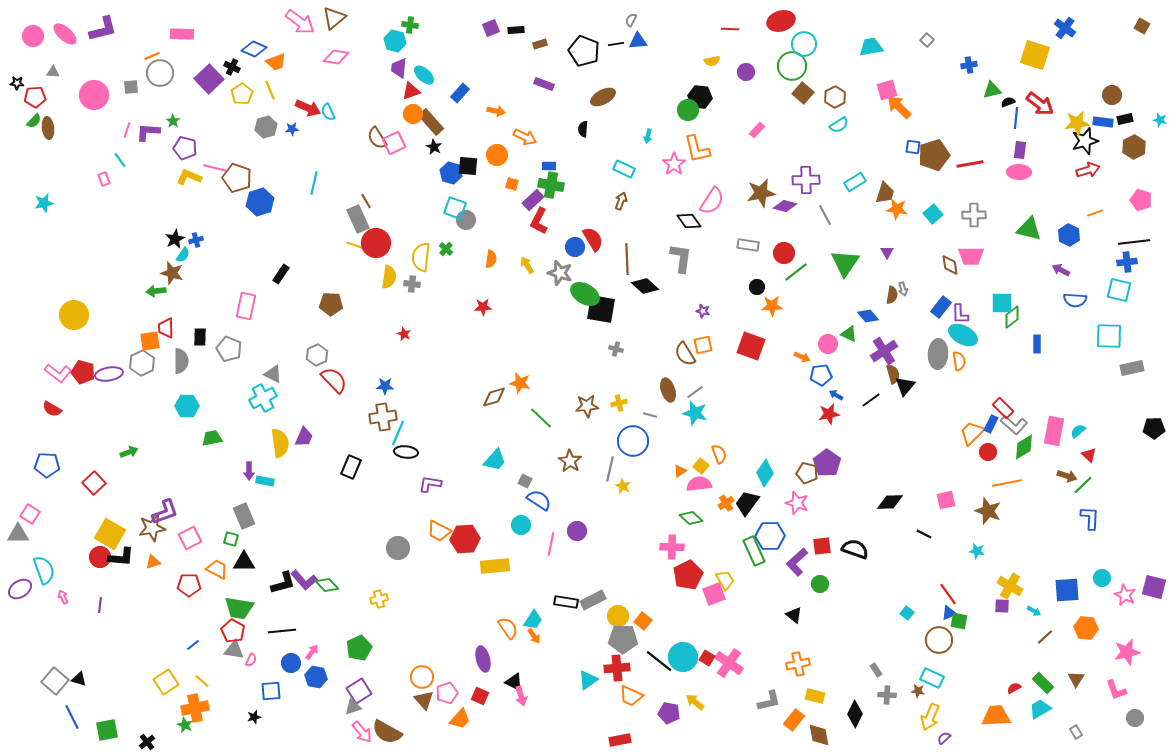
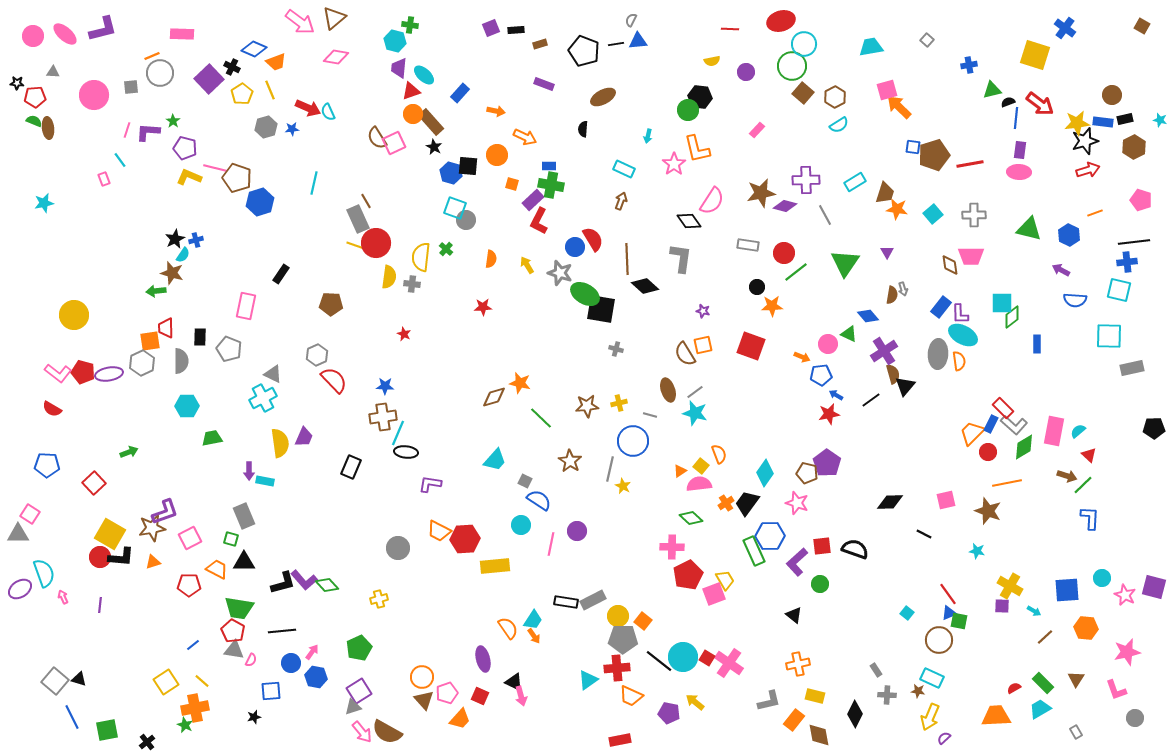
green semicircle at (34, 121): rotated 112 degrees counterclockwise
cyan semicircle at (44, 570): moved 3 px down
